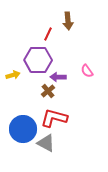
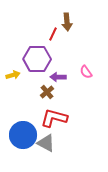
brown arrow: moved 1 px left, 1 px down
red line: moved 5 px right
purple hexagon: moved 1 px left, 1 px up
pink semicircle: moved 1 px left, 1 px down
brown cross: moved 1 px left, 1 px down
blue circle: moved 6 px down
